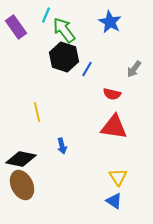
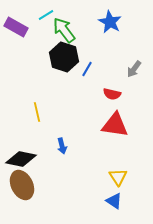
cyan line: rotated 35 degrees clockwise
purple rectangle: rotated 25 degrees counterclockwise
red triangle: moved 1 px right, 2 px up
